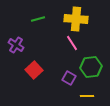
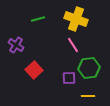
yellow cross: rotated 15 degrees clockwise
pink line: moved 1 px right, 2 px down
green hexagon: moved 2 px left, 1 px down
purple square: rotated 32 degrees counterclockwise
yellow line: moved 1 px right
